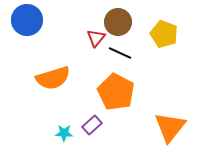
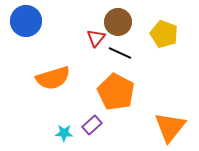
blue circle: moved 1 px left, 1 px down
